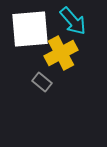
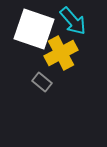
white square: moved 4 px right; rotated 24 degrees clockwise
